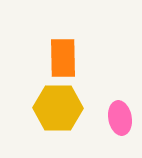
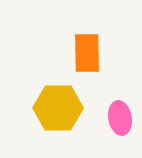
orange rectangle: moved 24 px right, 5 px up
